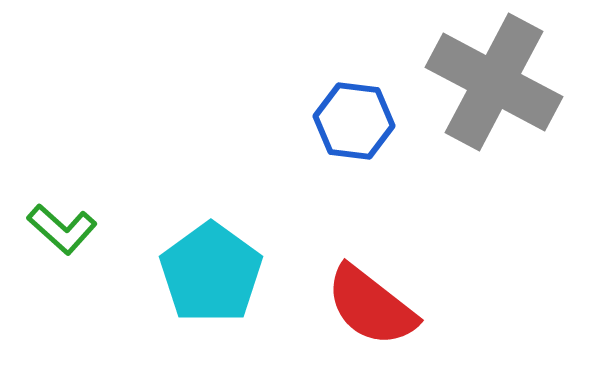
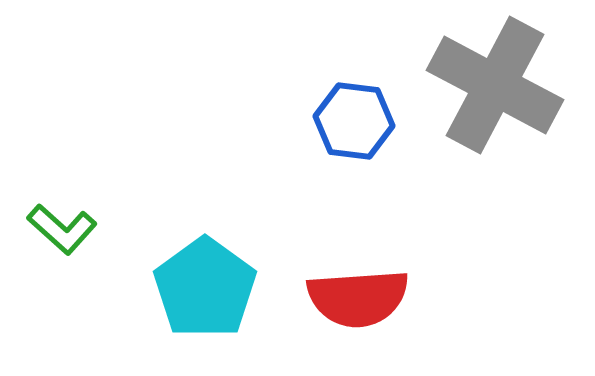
gray cross: moved 1 px right, 3 px down
cyan pentagon: moved 6 px left, 15 px down
red semicircle: moved 13 px left, 8 px up; rotated 42 degrees counterclockwise
